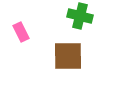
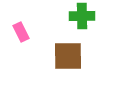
green cross: moved 2 px right; rotated 15 degrees counterclockwise
